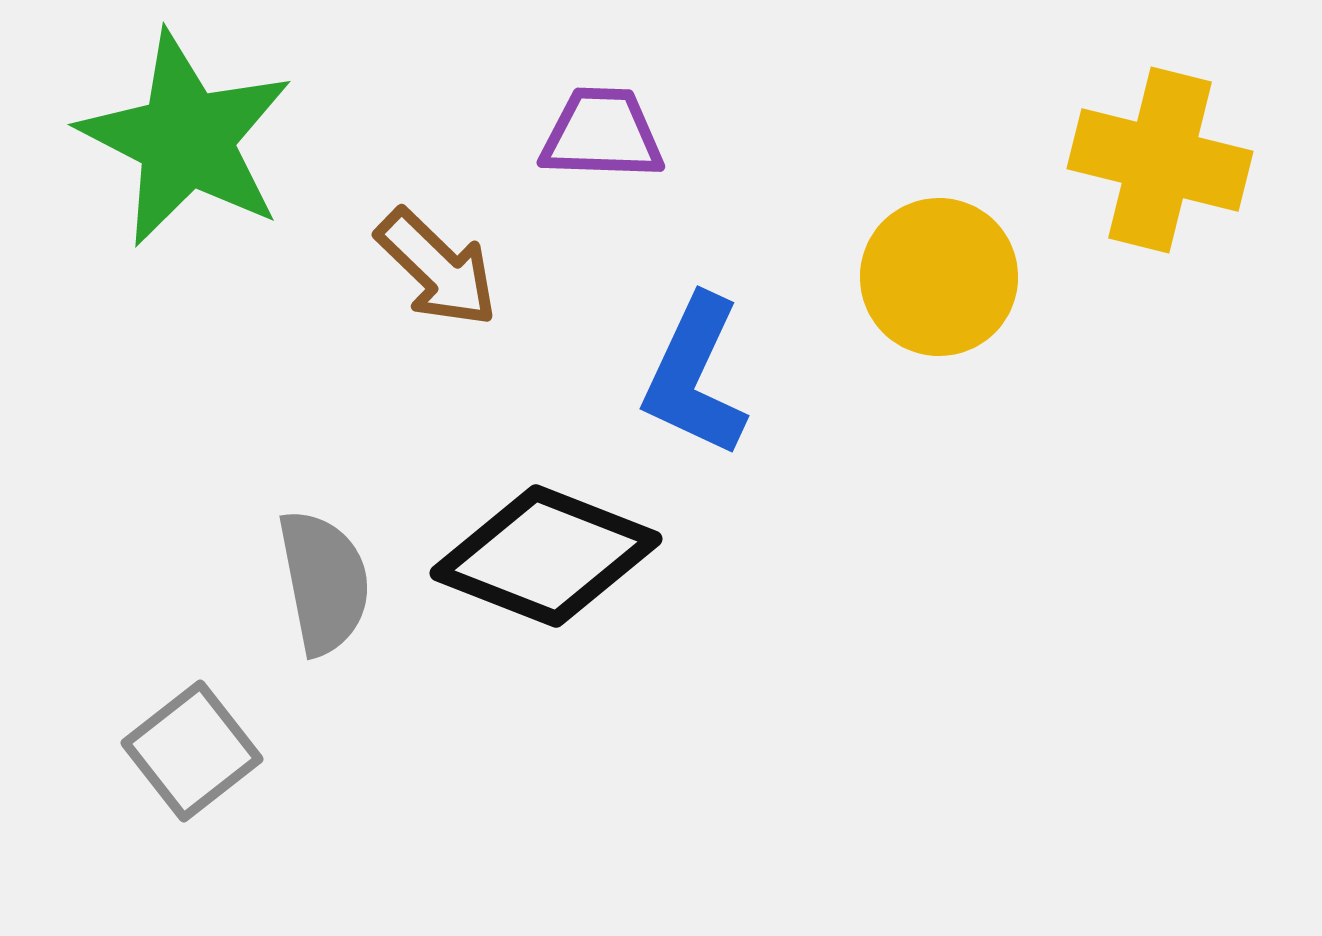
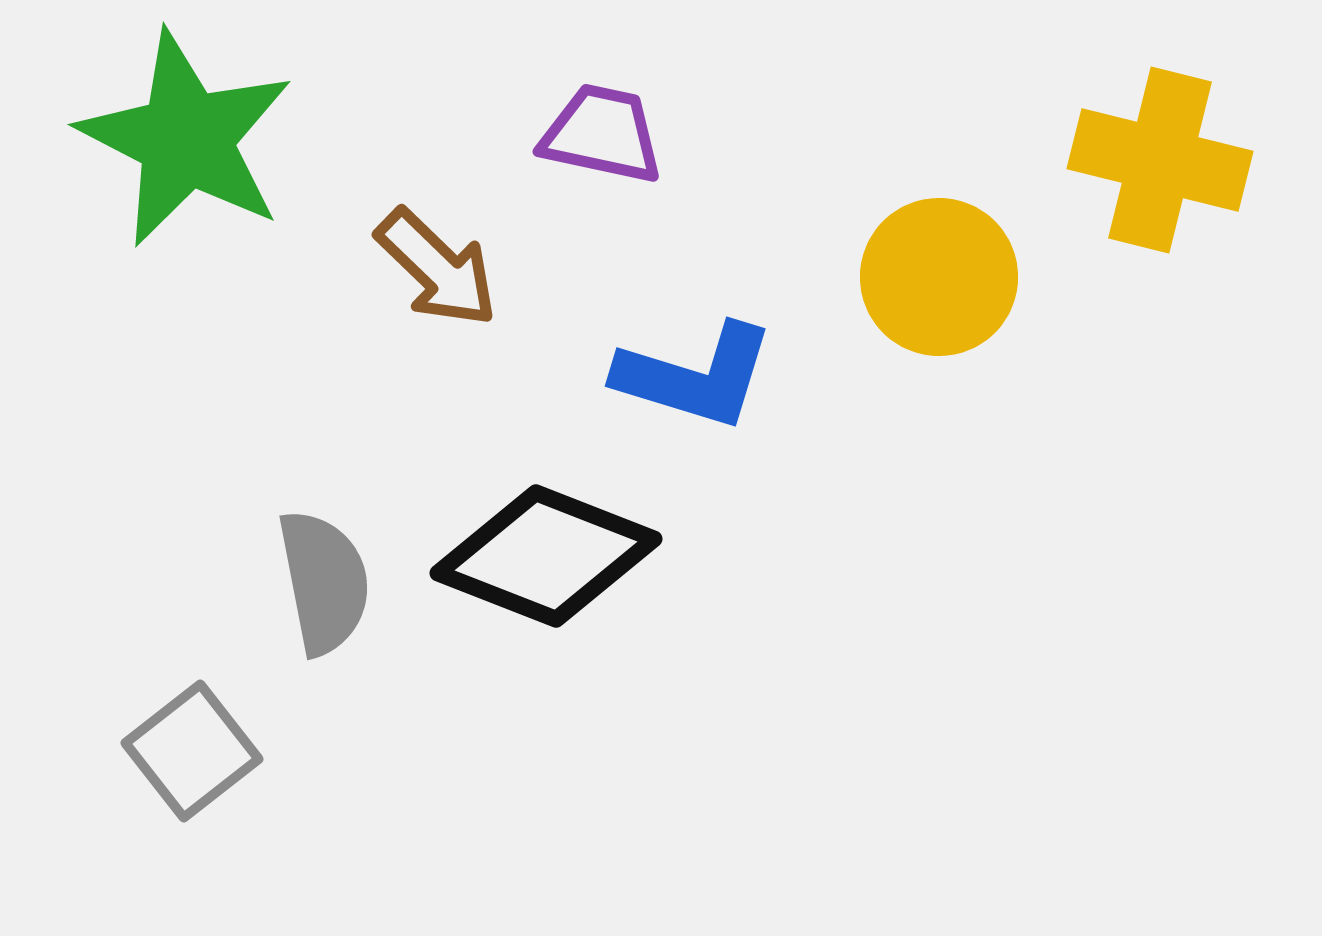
purple trapezoid: rotated 10 degrees clockwise
blue L-shape: rotated 98 degrees counterclockwise
